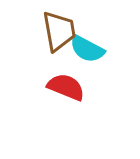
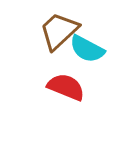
brown trapezoid: rotated 123 degrees counterclockwise
